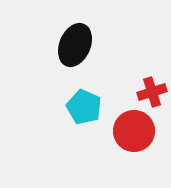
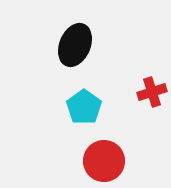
cyan pentagon: rotated 12 degrees clockwise
red circle: moved 30 px left, 30 px down
